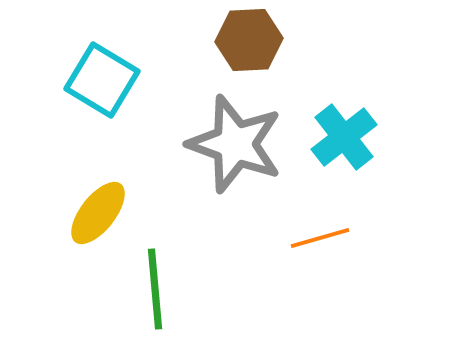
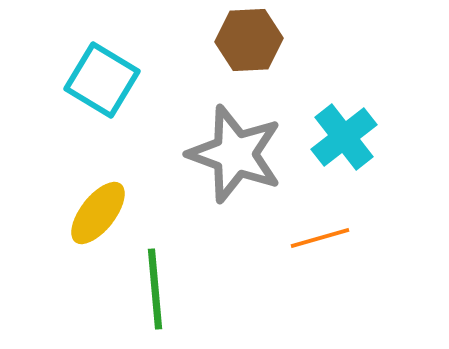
gray star: moved 10 px down
